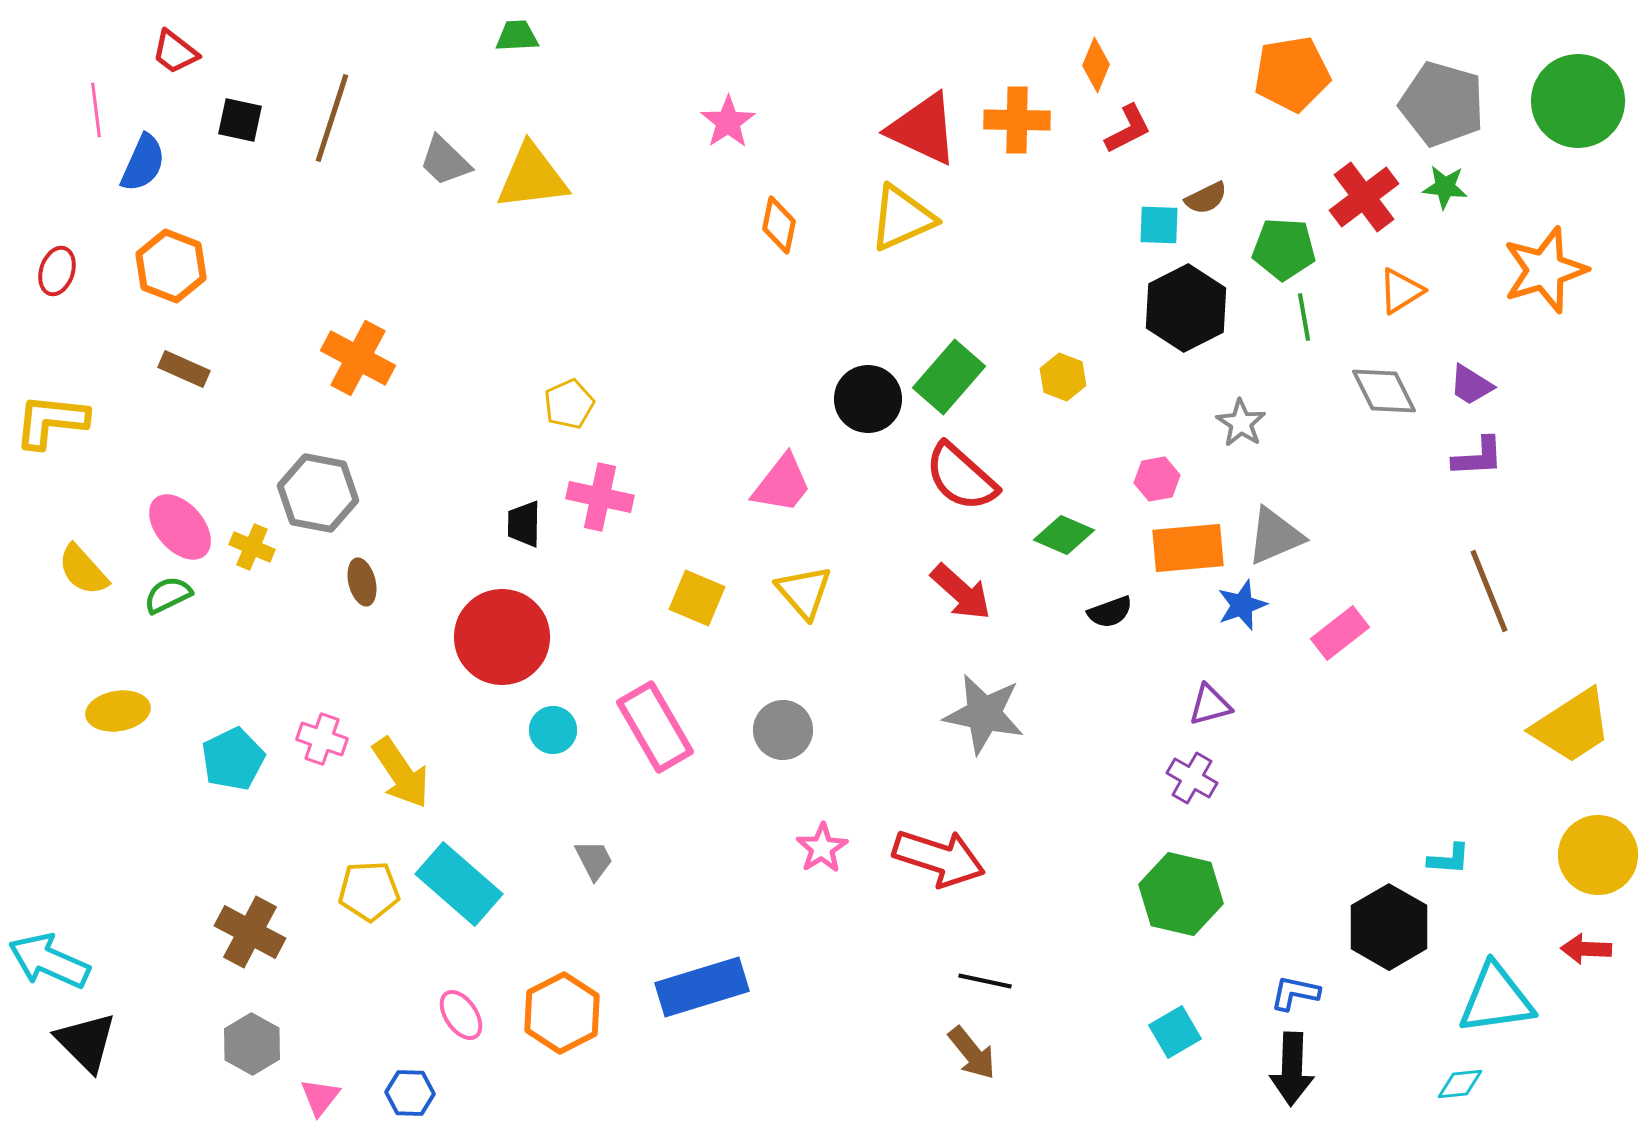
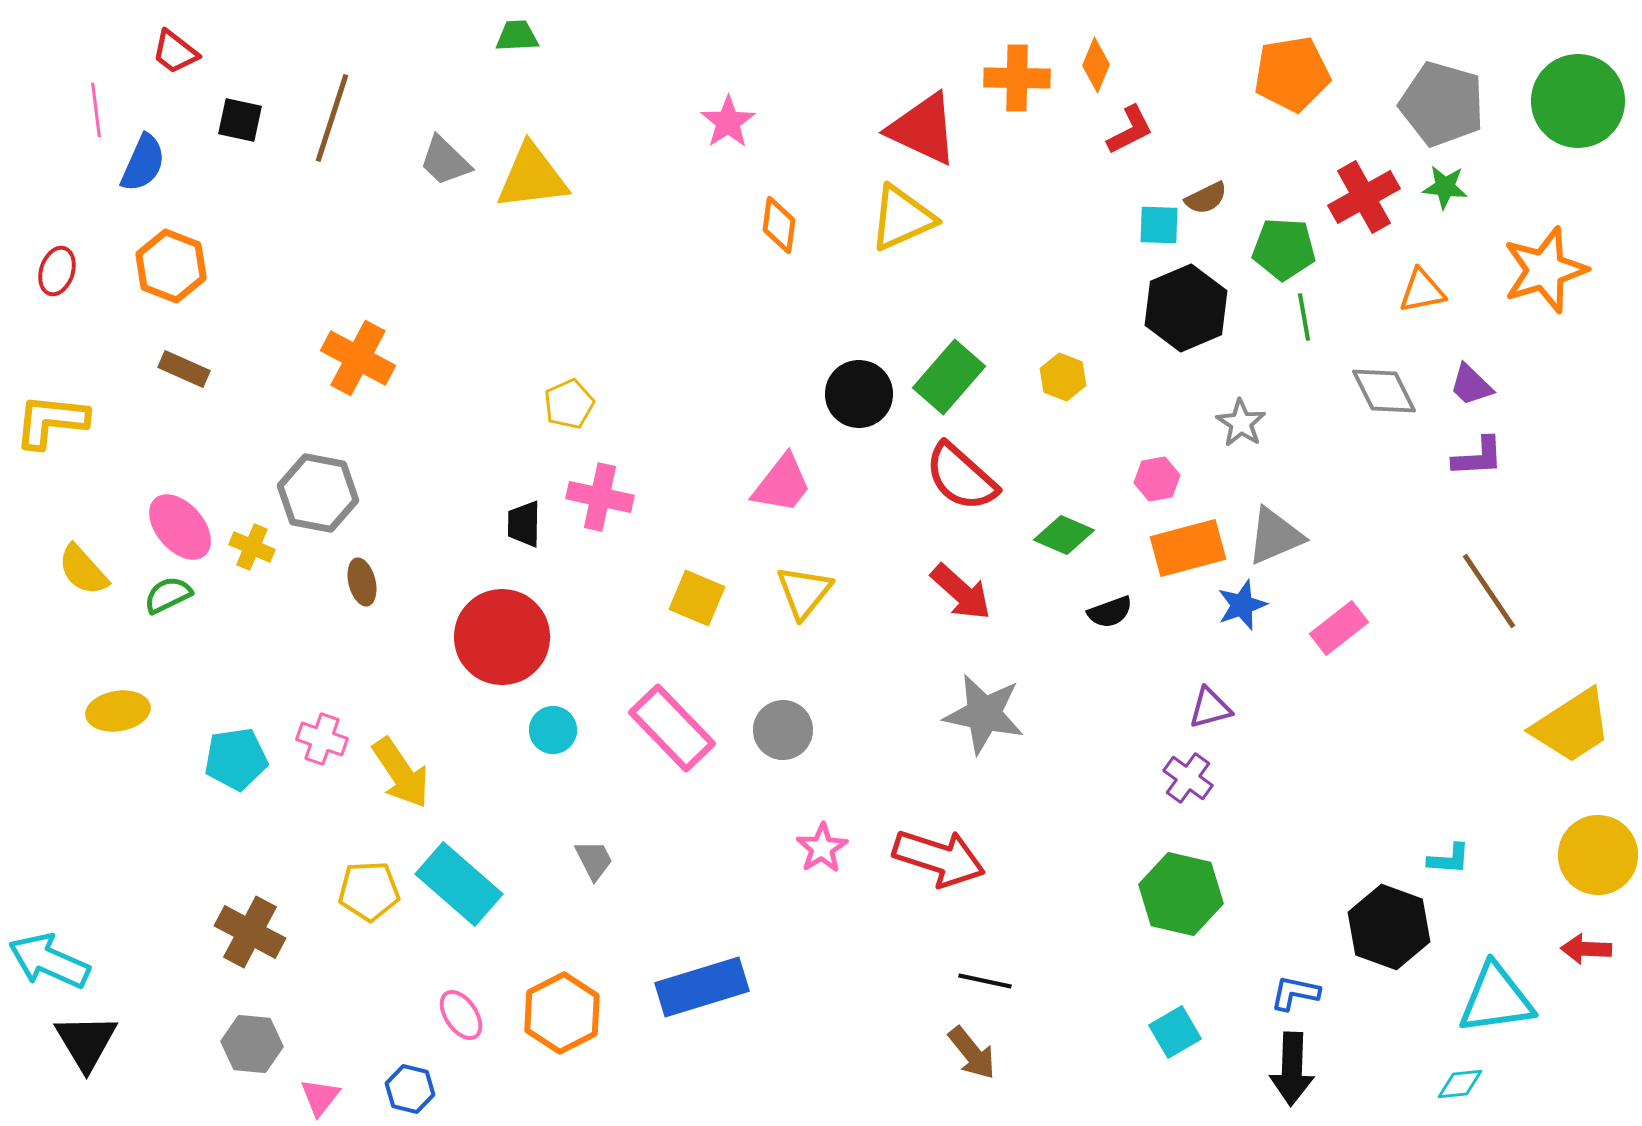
orange cross at (1017, 120): moved 42 px up
red L-shape at (1128, 129): moved 2 px right, 1 px down
red cross at (1364, 197): rotated 8 degrees clockwise
orange diamond at (779, 225): rotated 4 degrees counterclockwise
orange triangle at (1401, 291): moved 21 px right; rotated 21 degrees clockwise
black hexagon at (1186, 308): rotated 4 degrees clockwise
purple trapezoid at (1471, 385): rotated 12 degrees clockwise
black circle at (868, 399): moved 9 px left, 5 px up
orange rectangle at (1188, 548): rotated 10 degrees counterclockwise
brown line at (1489, 591): rotated 12 degrees counterclockwise
yellow triangle at (804, 592): rotated 20 degrees clockwise
pink rectangle at (1340, 633): moved 1 px left, 5 px up
purple triangle at (1210, 705): moved 3 px down
pink rectangle at (655, 727): moved 17 px right, 1 px down; rotated 14 degrees counterclockwise
cyan pentagon at (233, 759): moved 3 px right; rotated 18 degrees clockwise
purple cross at (1192, 778): moved 4 px left; rotated 6 degrees clockwise
black hexagon at (1389, 927): rotated 10 degrees counterclockwise
black triangle at (86, 1042): rotated 14 degrees clockwise
gray hexagon at (252, 1044): rotated 24 degrees counterclockwise
blue hexagon at (410, 1093): moved 4 px up; rotated 12 degrees clockwise
